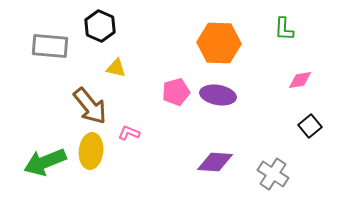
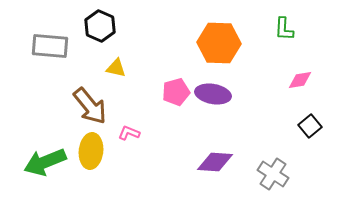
purple ellipse: moved 5 px left, 1 px up
